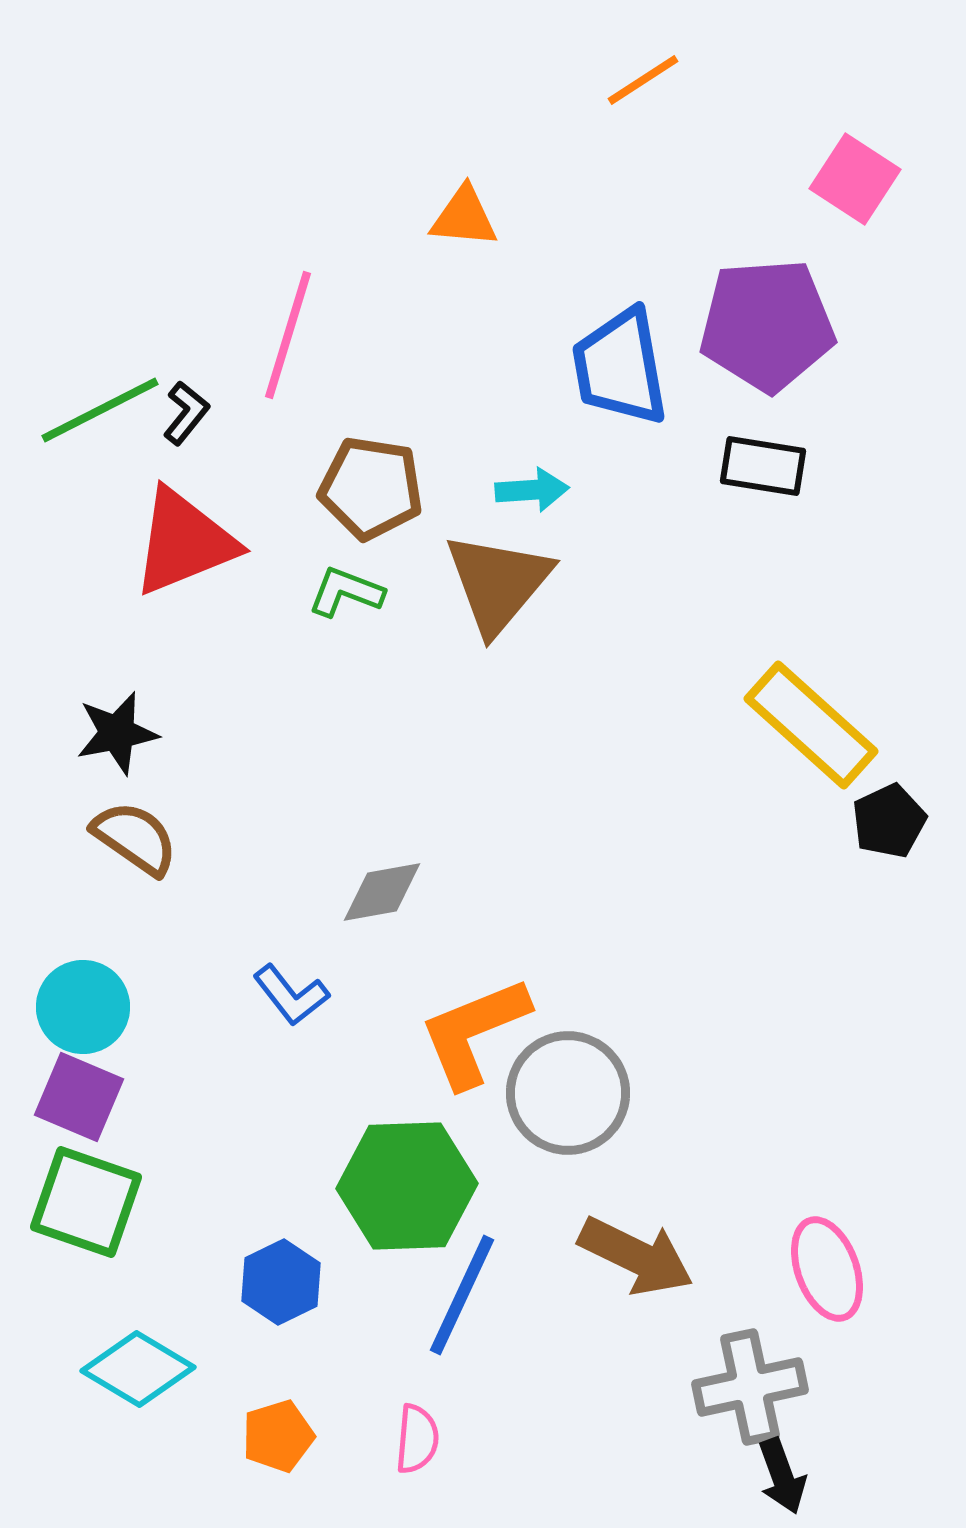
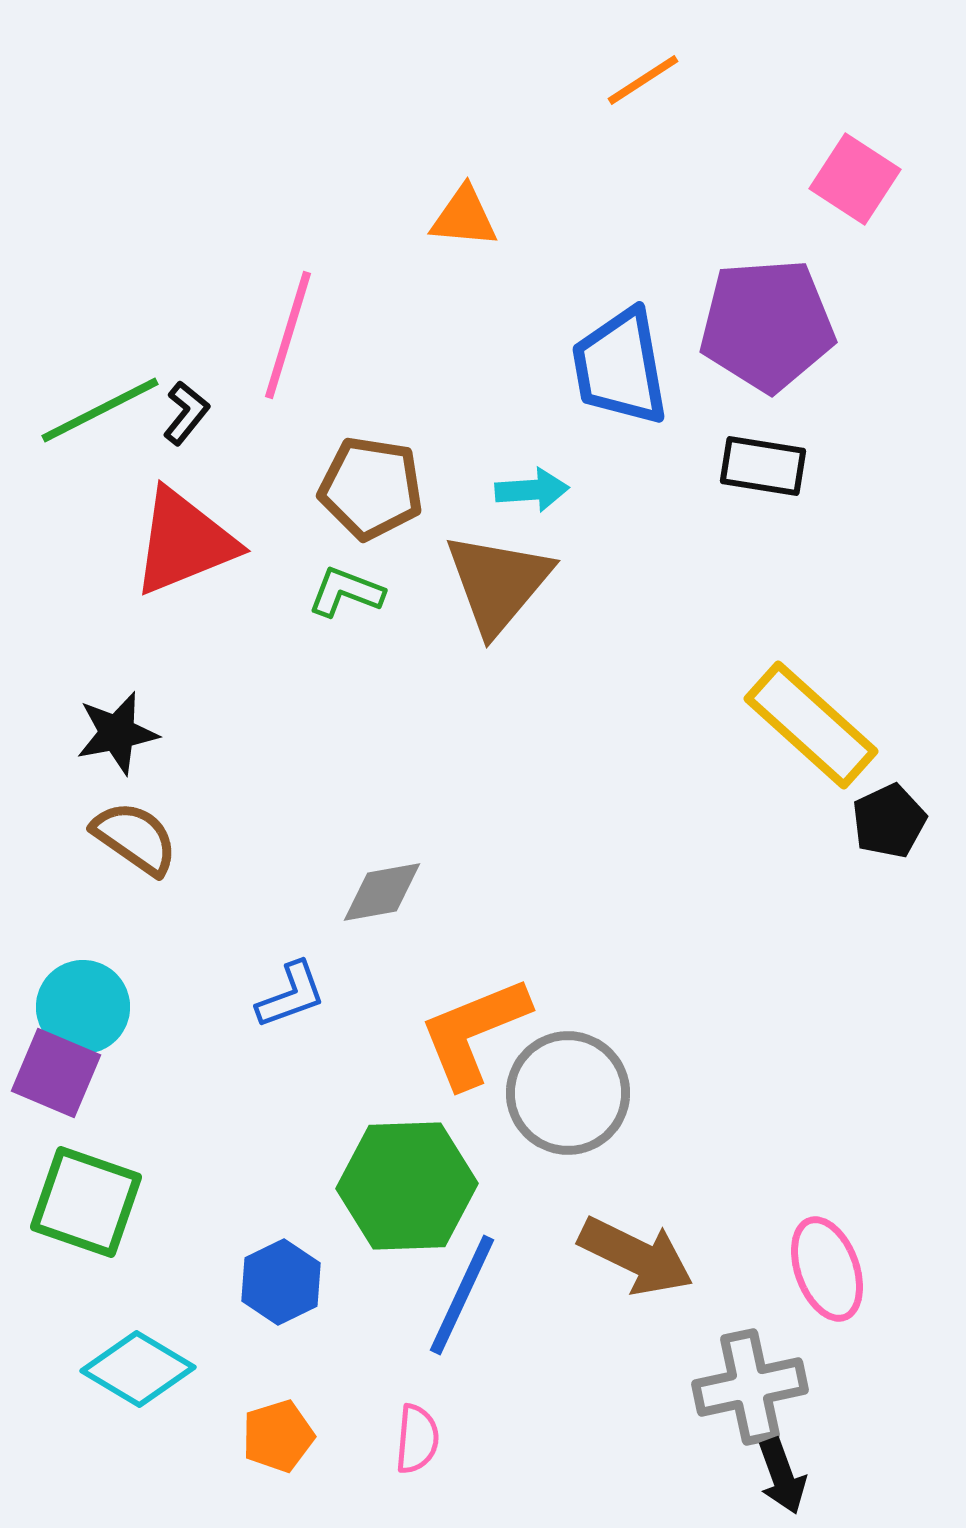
blue L-shape: rotated 72 degrees counterclockwise
purple square: moved 23 px left, 24 px up
